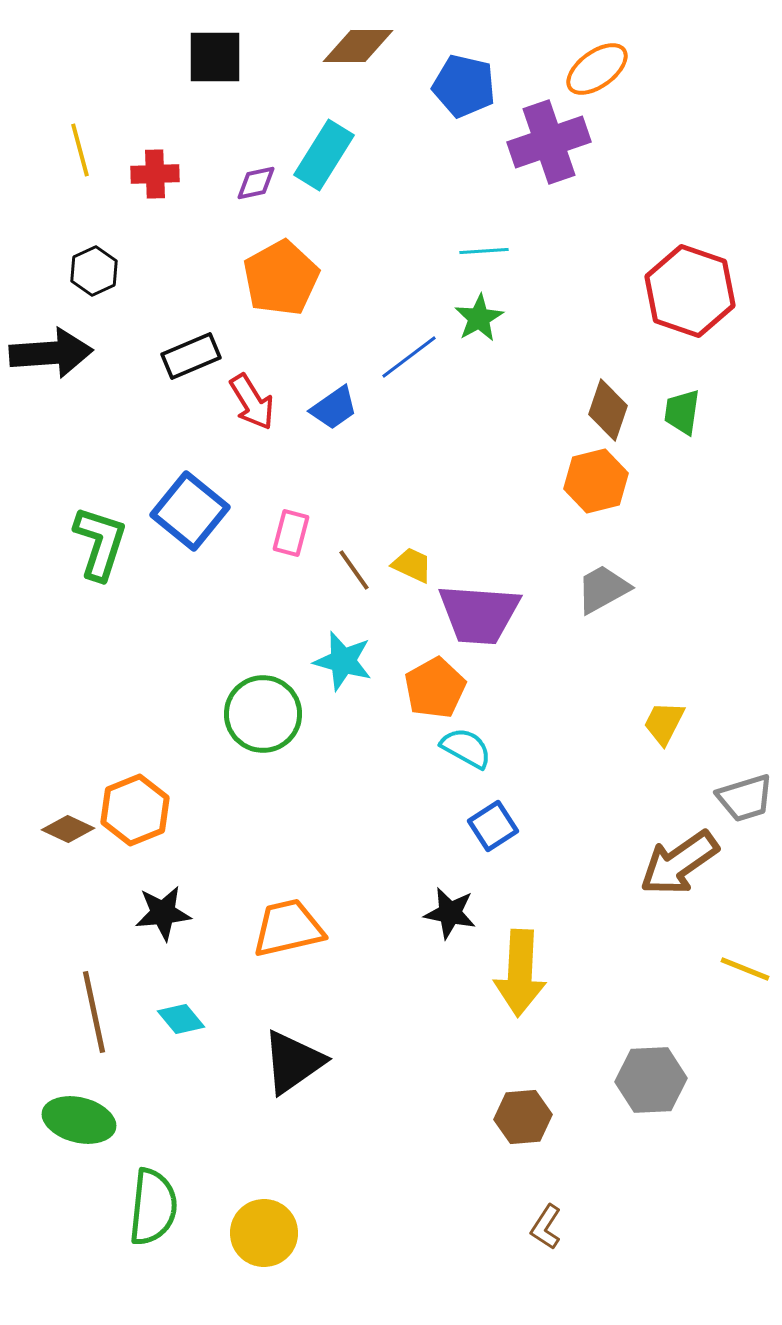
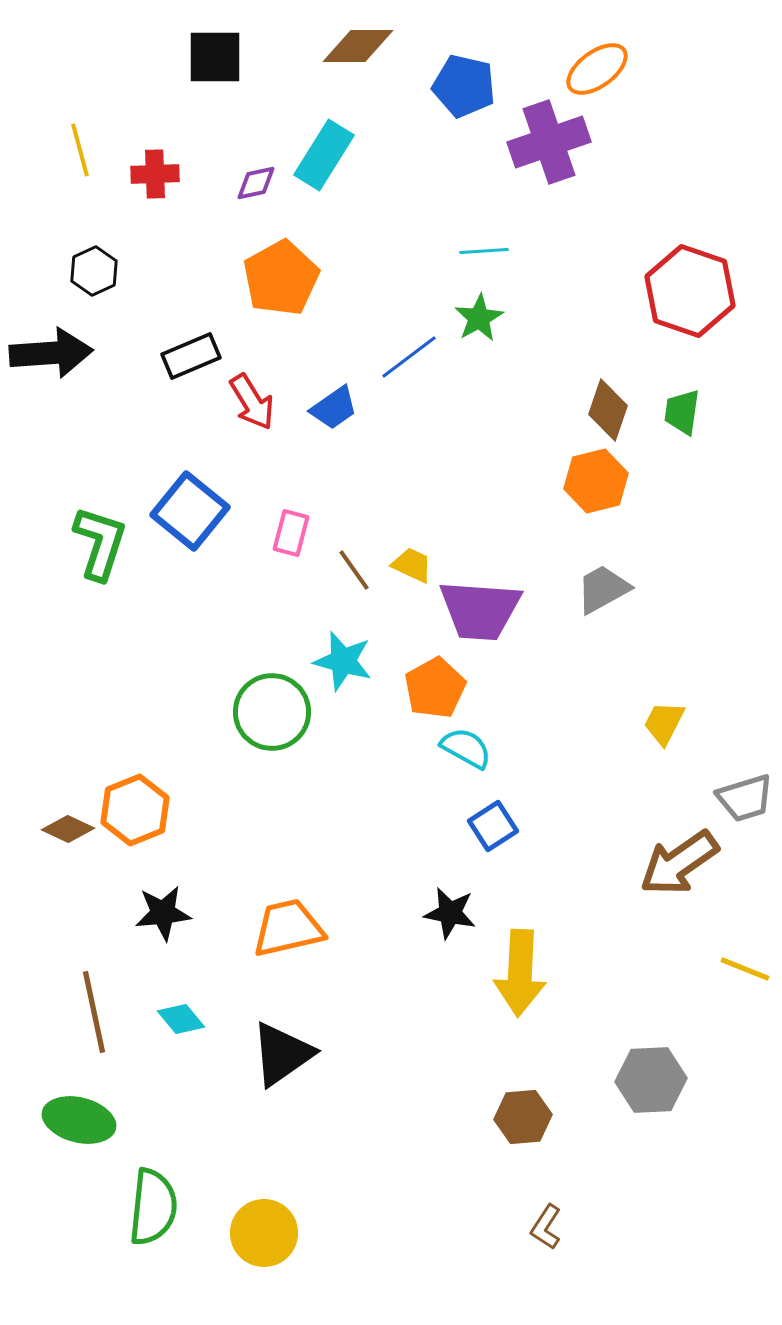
purple trapezoid at (479, 614): moved 1 px right, 4 px up
green circle at (263, 714): moved 9 px right, 2 px up
black triangle at (293, 1062): moved 11 px left, 8 px up
